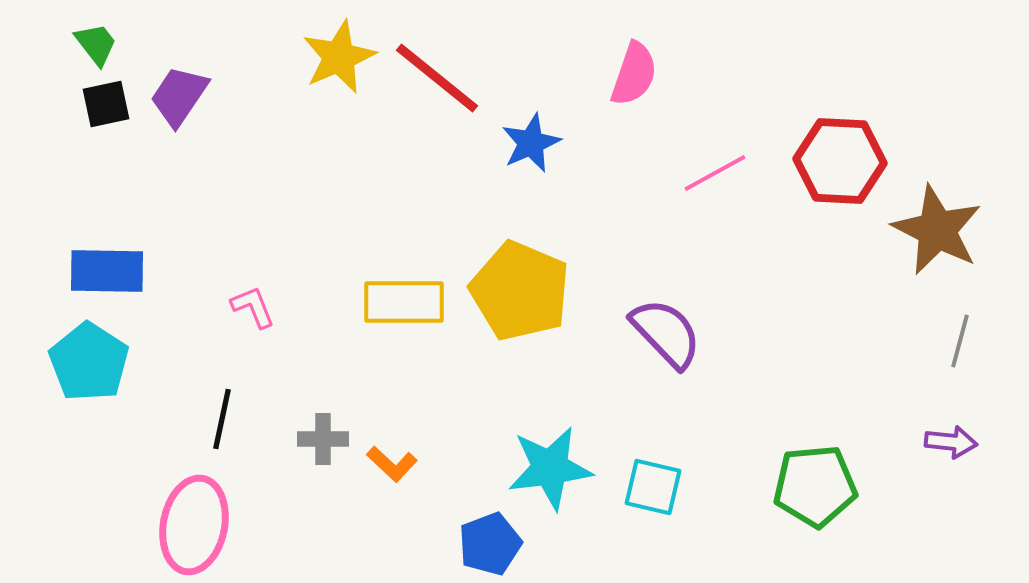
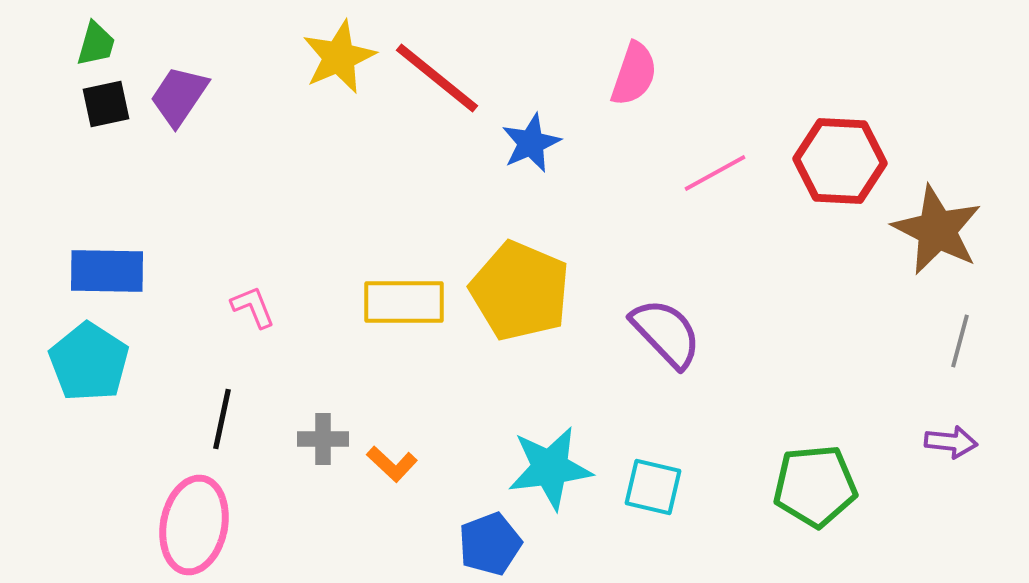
green trapezoid: rotated 54 degrees clockwise
